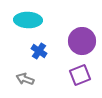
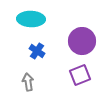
cyan ellipse: moved 3 px right, 1 px up
blue cross: moved 2 px left
gray arrow: moved 3 px right, 3 px down; rotated 60 degrees clockwise
